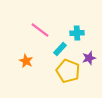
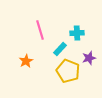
pink line: rotated 36 degrees clockwise
orange star: rotated 16 degrees clockwise
